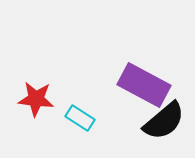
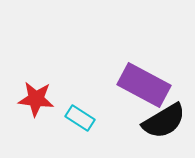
black semicircle: rotated 9 degrees clockwise
